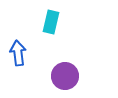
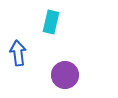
purple circle: moved 1 px up
